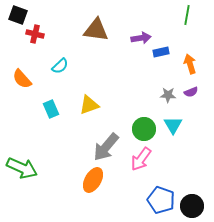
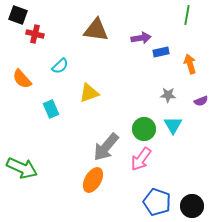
purple semicircle: moved 10 px right, 9 px down
yellow triangle: moved 12 px up
blue pentagon: moved 4 px left, 2 px down
